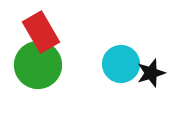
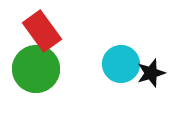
red rectangle: moved 1 px right, 1 px up; rotated 6 degrees counterclockwise
green circle: moved 2 px left, 4 px down
